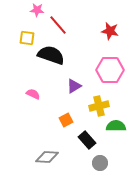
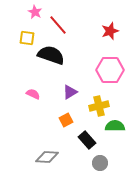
pink star: moved 2 px left, 2 px down; rotated 24 degrees clockwise
red star: rotated 30 degrees counterclockwise
purple triangle: moved 4 px left, 6 px down
green semicircle: moved 1 px left
